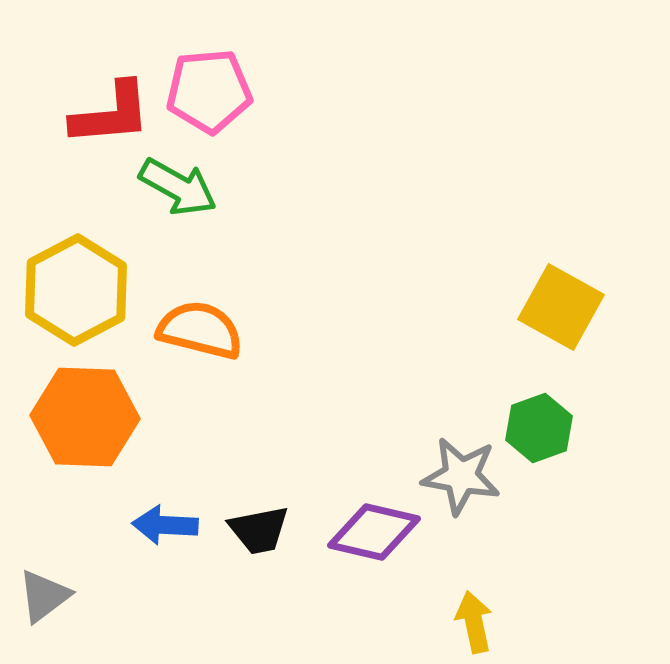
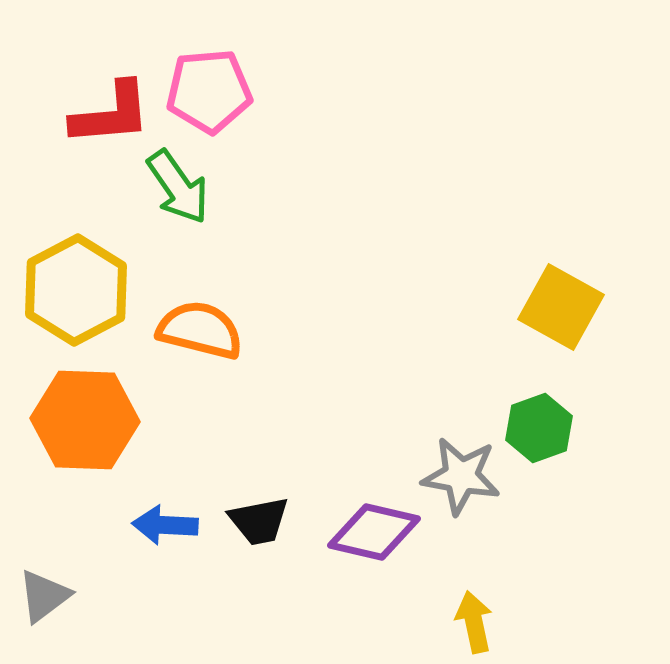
green arrow: rotated 26 degrees clockwise
orange hexagon: moved 3 px down
black trapezoid: moved 9 px up
